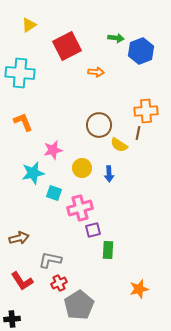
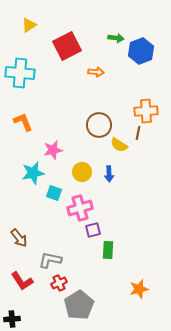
yellow circle: moved 4 px down
brown arrow: rotated 66 degrees clockwise
